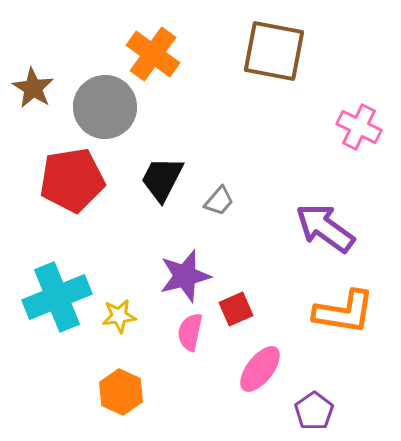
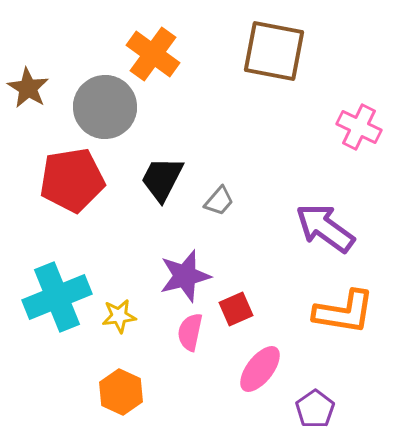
brown star: moved 5 px left
purple pentagon: moved 1 px right, 2 px up
